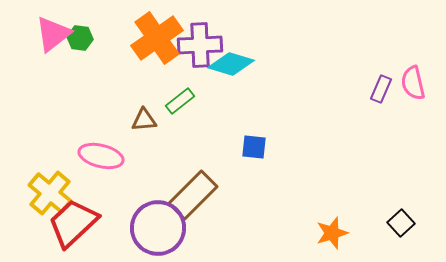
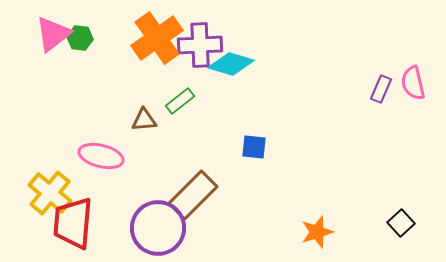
red trapezoid: rotated 42 degrees counterclockwise
orange star: moved 15 px left, 1 px up
